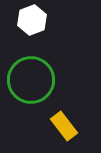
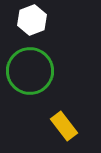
green circle: moved 1 px left, 9 px up
